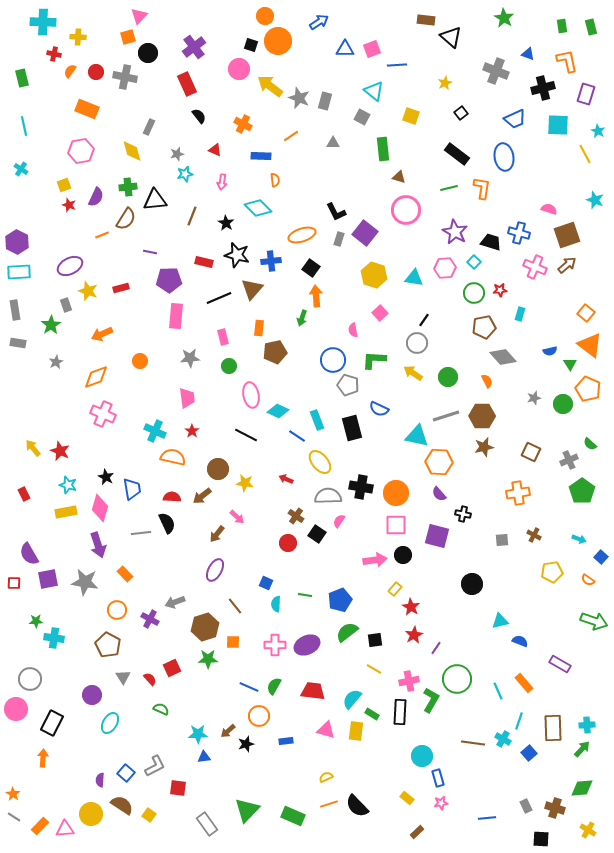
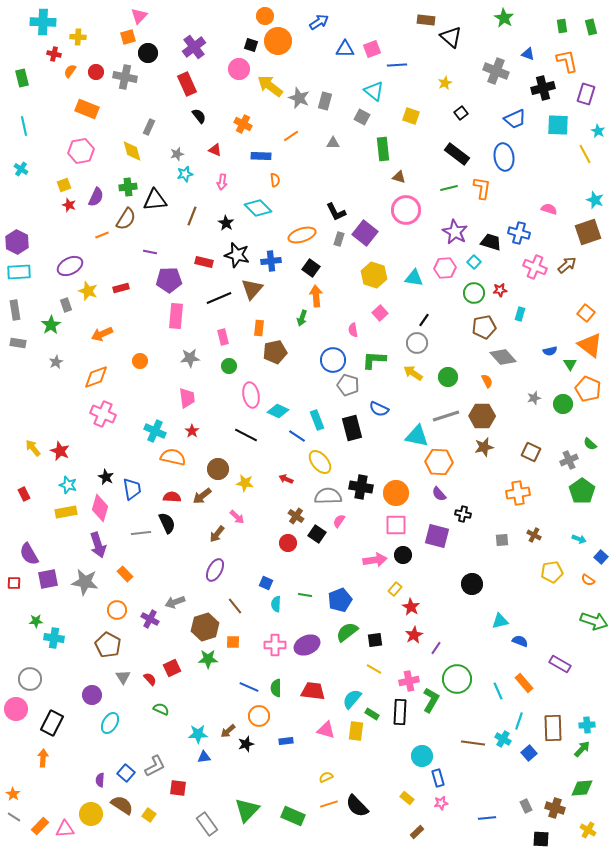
brown square at (567, 235): moved 21 px right, 3 px up
green semicircle at (274, 686): moved 2 px right, 2 px down; rotated 30 degrees counterclockwise
